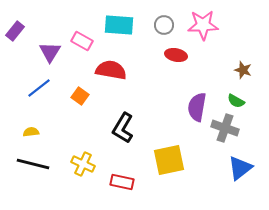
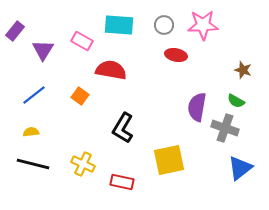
purple triangle: moved 7 px left, 2 px up
blue line: moved 5 px left, 7 px down
